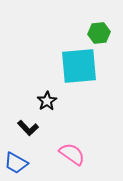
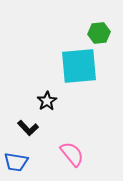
pink semicircle: rotated 16 degrees clockwise
blue trapezoid: moved 1 px up; rotated 20 degrees counterclockwise
